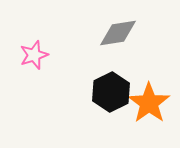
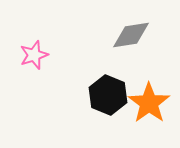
gray diamond: moved 13 px right, 2 px down
black hexagon: moved 3 px left, 3 px down; rotated 12 degrees counterclockwise
